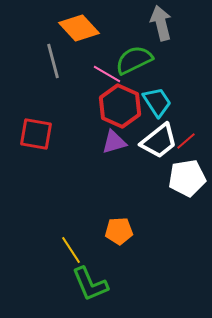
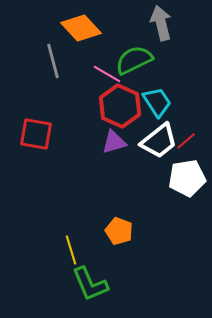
orange diamond: moved 2 px right
orange pentagon: rotated 24 degrees clockwise
yellow line: rotated 16 degrees clockwise
